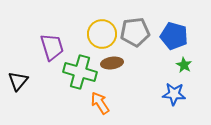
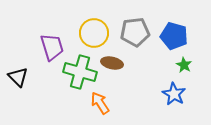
yellow circle: moved 8 px left, 1 px up
brown ellipse: rotated 20 degrees clockwise
black triangle: moved 4 px up; rotated 25 degrees counterclockwise
blue star: rotated 25 degrees clockwise
